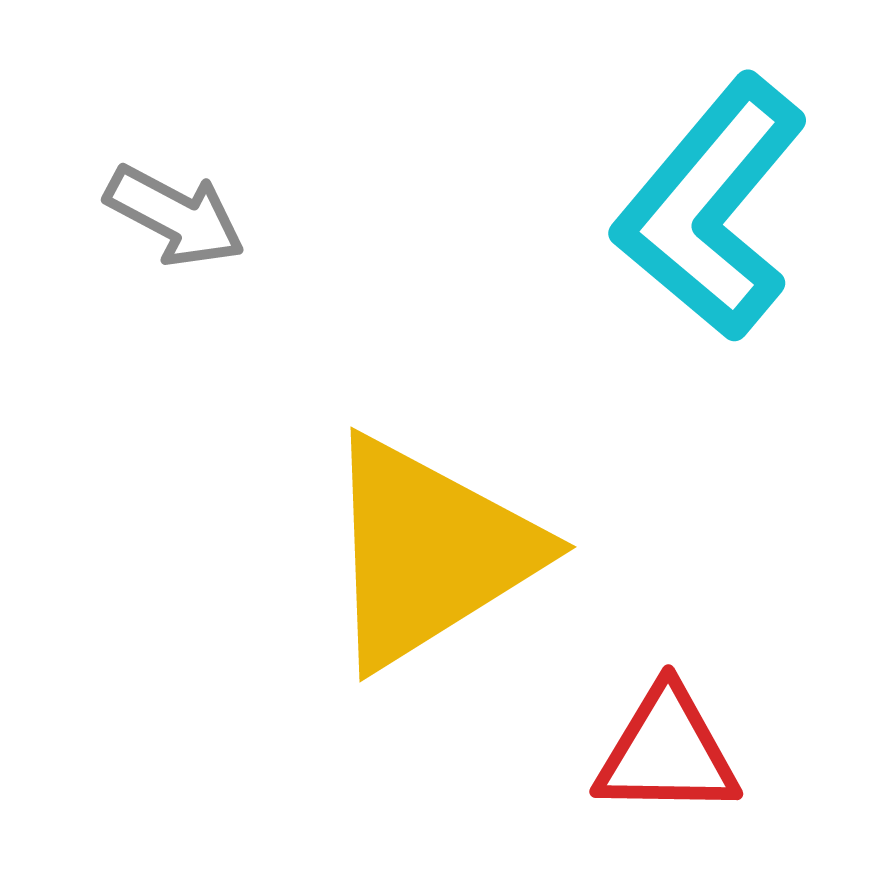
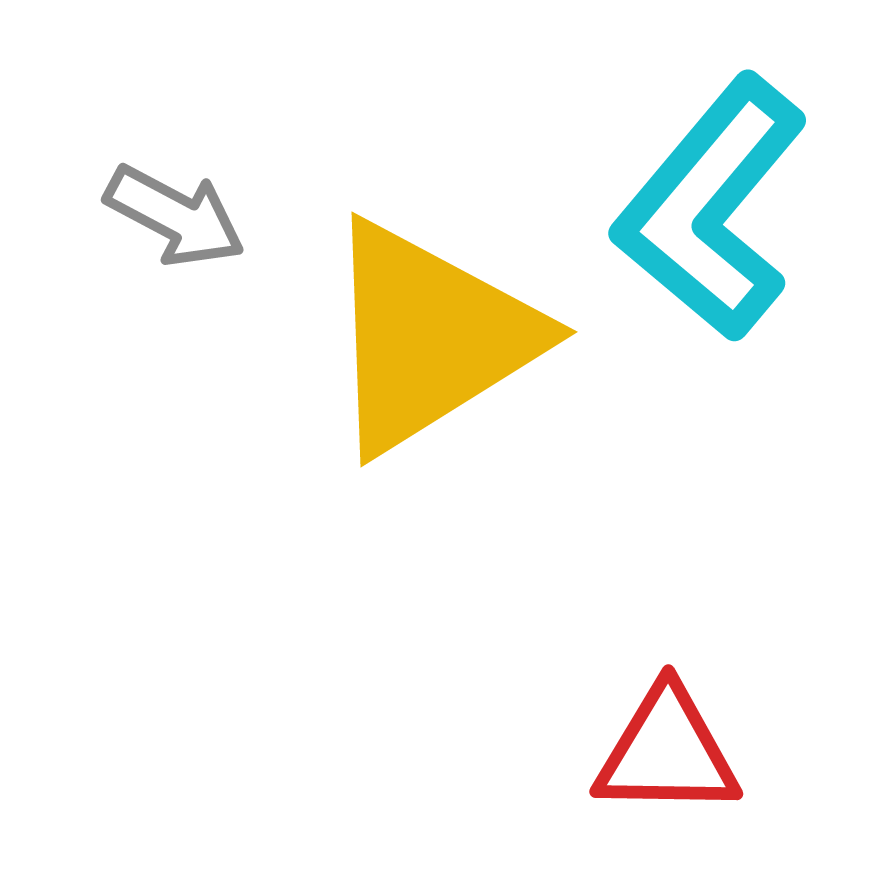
yellow triangle: moved 1 px right, 215 px up
